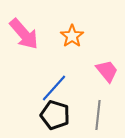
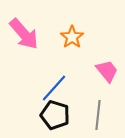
orange star: moved 1 px down
